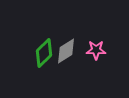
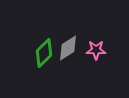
gray diamond: moved 2 px right, 3 px up
